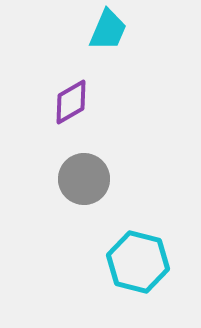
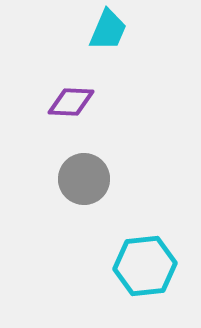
purple diamond: rotated 33 degrees clockwise
cyan hexagon: moved 7 px right, 4 px down; rotated 20 degrees counterclockwise
